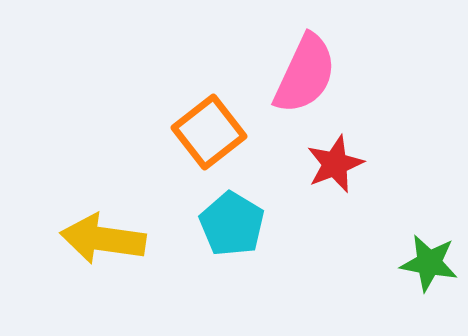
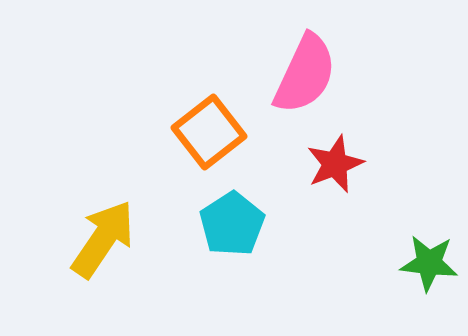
cyan pentagon: rotated 8 degrees clockwise
yellow arrow: rotated 116 degrees clockwise
green star: rotated 4 degrees counterclockwise
